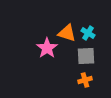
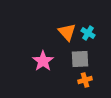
orange triangle: moved 1 px up; rotated 30 degrees clockwise
pink star: moved 4 px left, 13 px down
gray square: moved 6 px left, 3 px down
